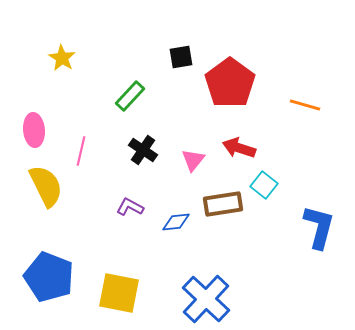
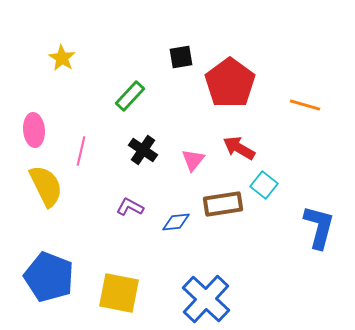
red arrow: rotated 12 degrees clockwise
